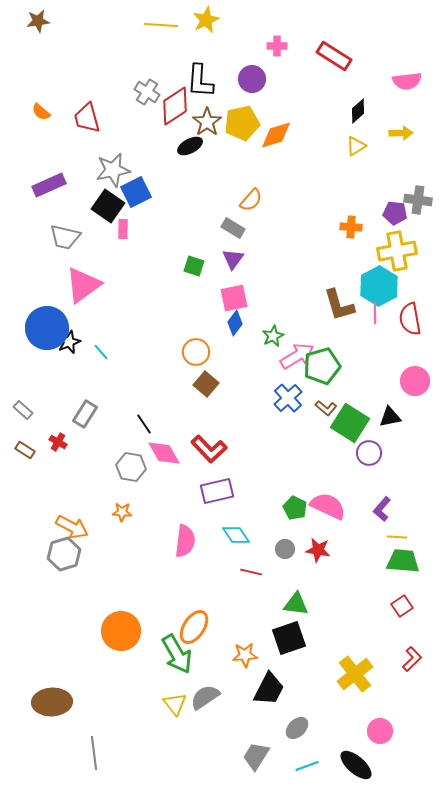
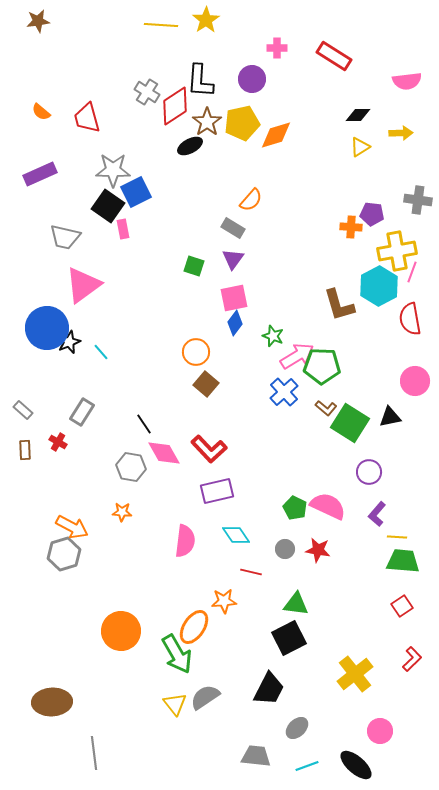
yellow star at (206, 20): rotated 8 degrees counterclockwise
pink cross at (277, 46): moved 2 px down
black diamond at (358, 111): moved 4 px down; rotated 40 degrees clockwise
yellow triangle at (356, 146): moved 4 px right, 1 px down
gray star at (113, 170): rotated 12 degrees clockwise
purple rectangle at (49, 185): moved 9 px left, 11 px up
purple pentagon at (395, 213): moved 23 px left, 1 px down
pink rectangle at (123, 229): rotated 12 degrees counterclockwise
pink line at (375, 313): moved 37 px right, 41 px up; rotated 20 degrees clockwise
green star at (273, 336): rotated 25 degrees counterclockwise
green pentagon at (322, 366): rotated 18 degrees clockwise
blue cross at (288, 398): moved 4 px left, 6 px up
gray rectangle at (85, 414): moved 3 px left, 2 px up
brown rectangle at (25, 450): rotated 54 degrees clockwise
purple circle at (369, 453): moved 19 px down
purple L-shape at (382, 509): moved 5 px left, 5 px down
black square at (289, 638): rotated 8 degrees counterclockwise
orange star at (245, 655): moved 21 px left, 54 px up
gray trapezoid at (256, 756): rotated 64 degrees clockwise
